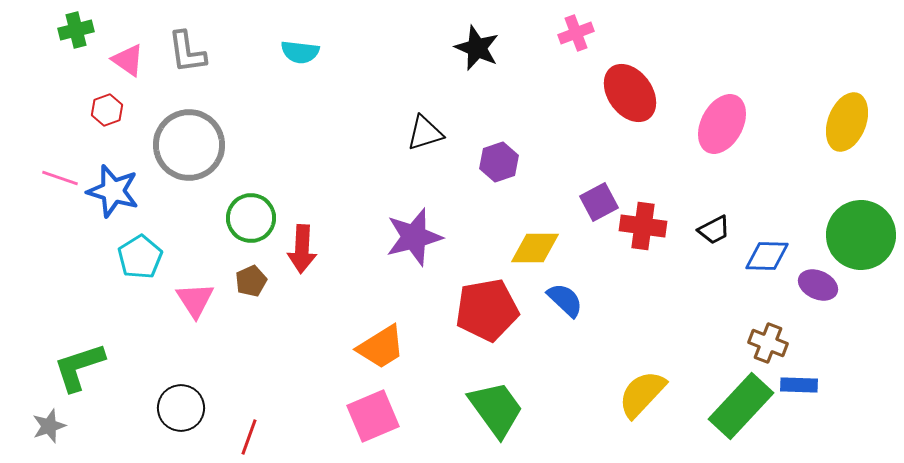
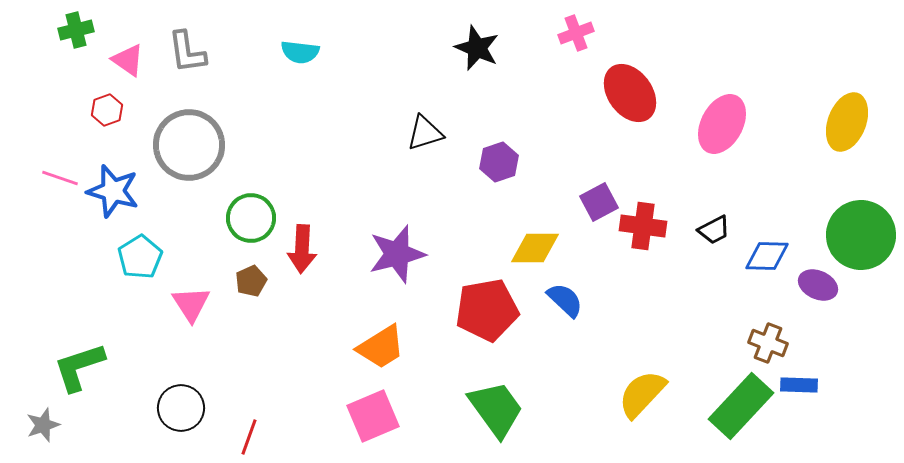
purple star at (414, 237): moved 17 px left, 17 px down
pink triangle at (195, 300): moved 4 px left, 4 px down
gray star at (49, 426): moved 6 px left, 1 px up
